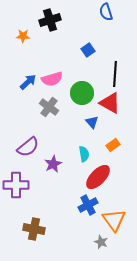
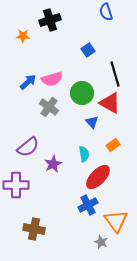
black line: rotated 20 degrees counterclockwise
orange triangle: moved 2 px right, 1 px down
